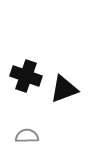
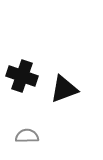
black cross: moved 4 px left
